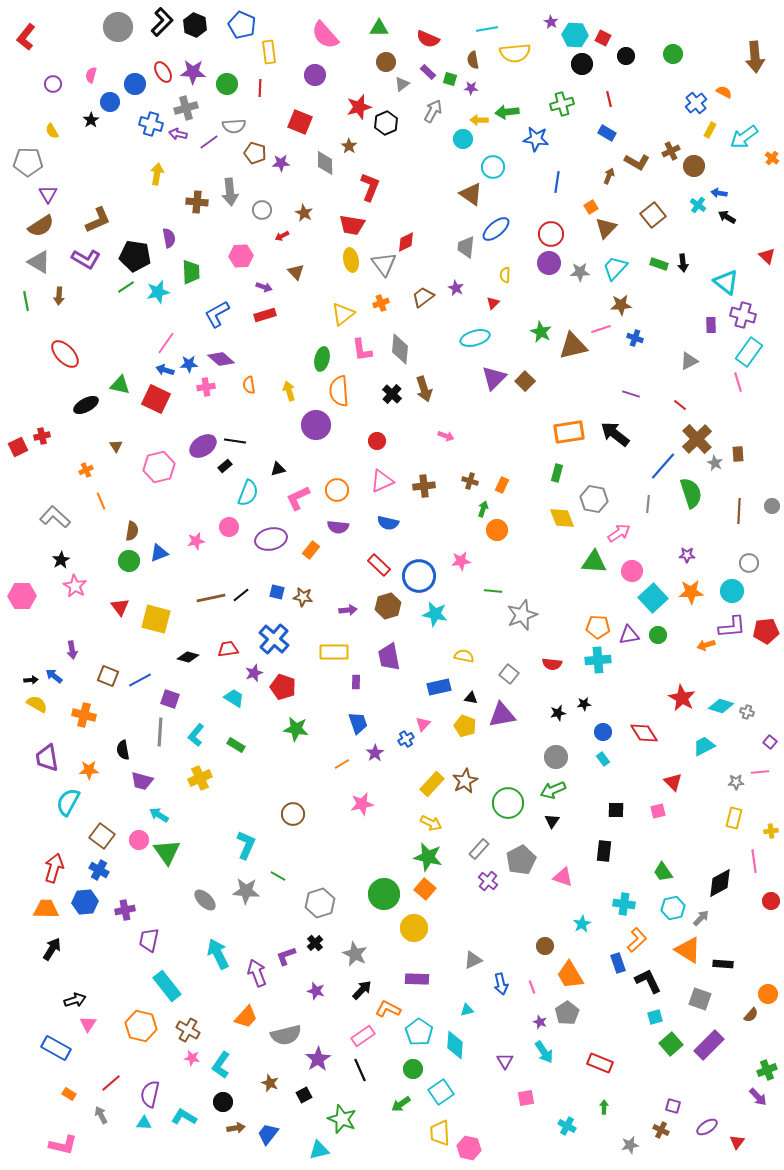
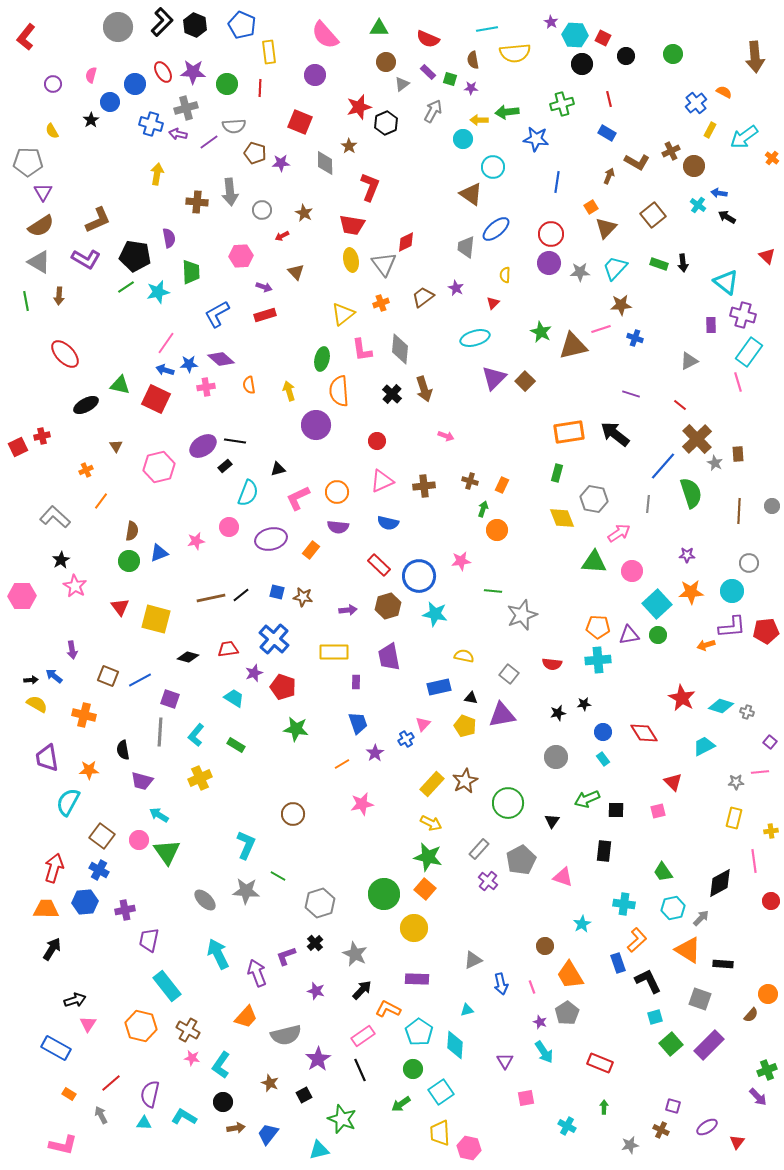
purple triangle at (48, 194): moved 5 px left, 2 px up
orange circle at (337, 490): moved 2 px down
orange line at (101, 501): rotated 60 degrees clockwise
cyan square at (653, 598): moved 4 px right, 6 px down
green arrow at (553, 790): moved 34 px right, 9 px down
